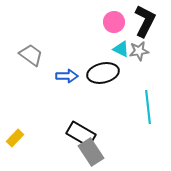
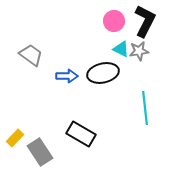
pink circle: moved 1 px up
cyan line: moved 3 px left, 1 px down
gray rectangle: moved 51 px left
